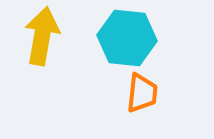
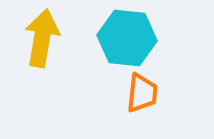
yellow arrow: moved 2 px down
